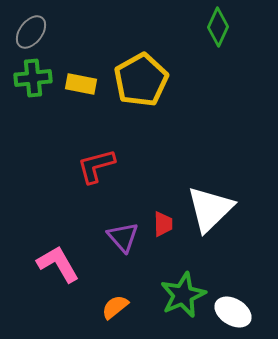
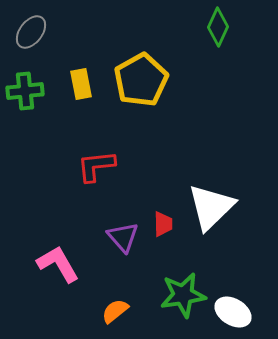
green cross: moved 8 px left, 13 px down
yellow rectangle: rotated 68 degrees clockwise
red L-shape: rotated 9 degrees clockwise
white triangle: moved 1 px right, 2 px up
green star: rotated 15 degrees clockwise
orange semicircle: moved 4 px down
